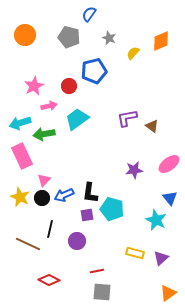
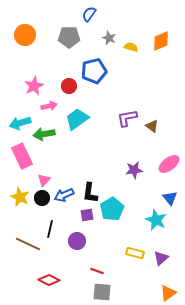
gray pentagon: rotated 15 degrees counterclockwise
yellow semicircle: moved 2 px left, 6 px up; rotated 64 degrees clockwise
cyan pentagon: rotated 25 degrees clockwise
red line: rotated 32 degrees clockwise
